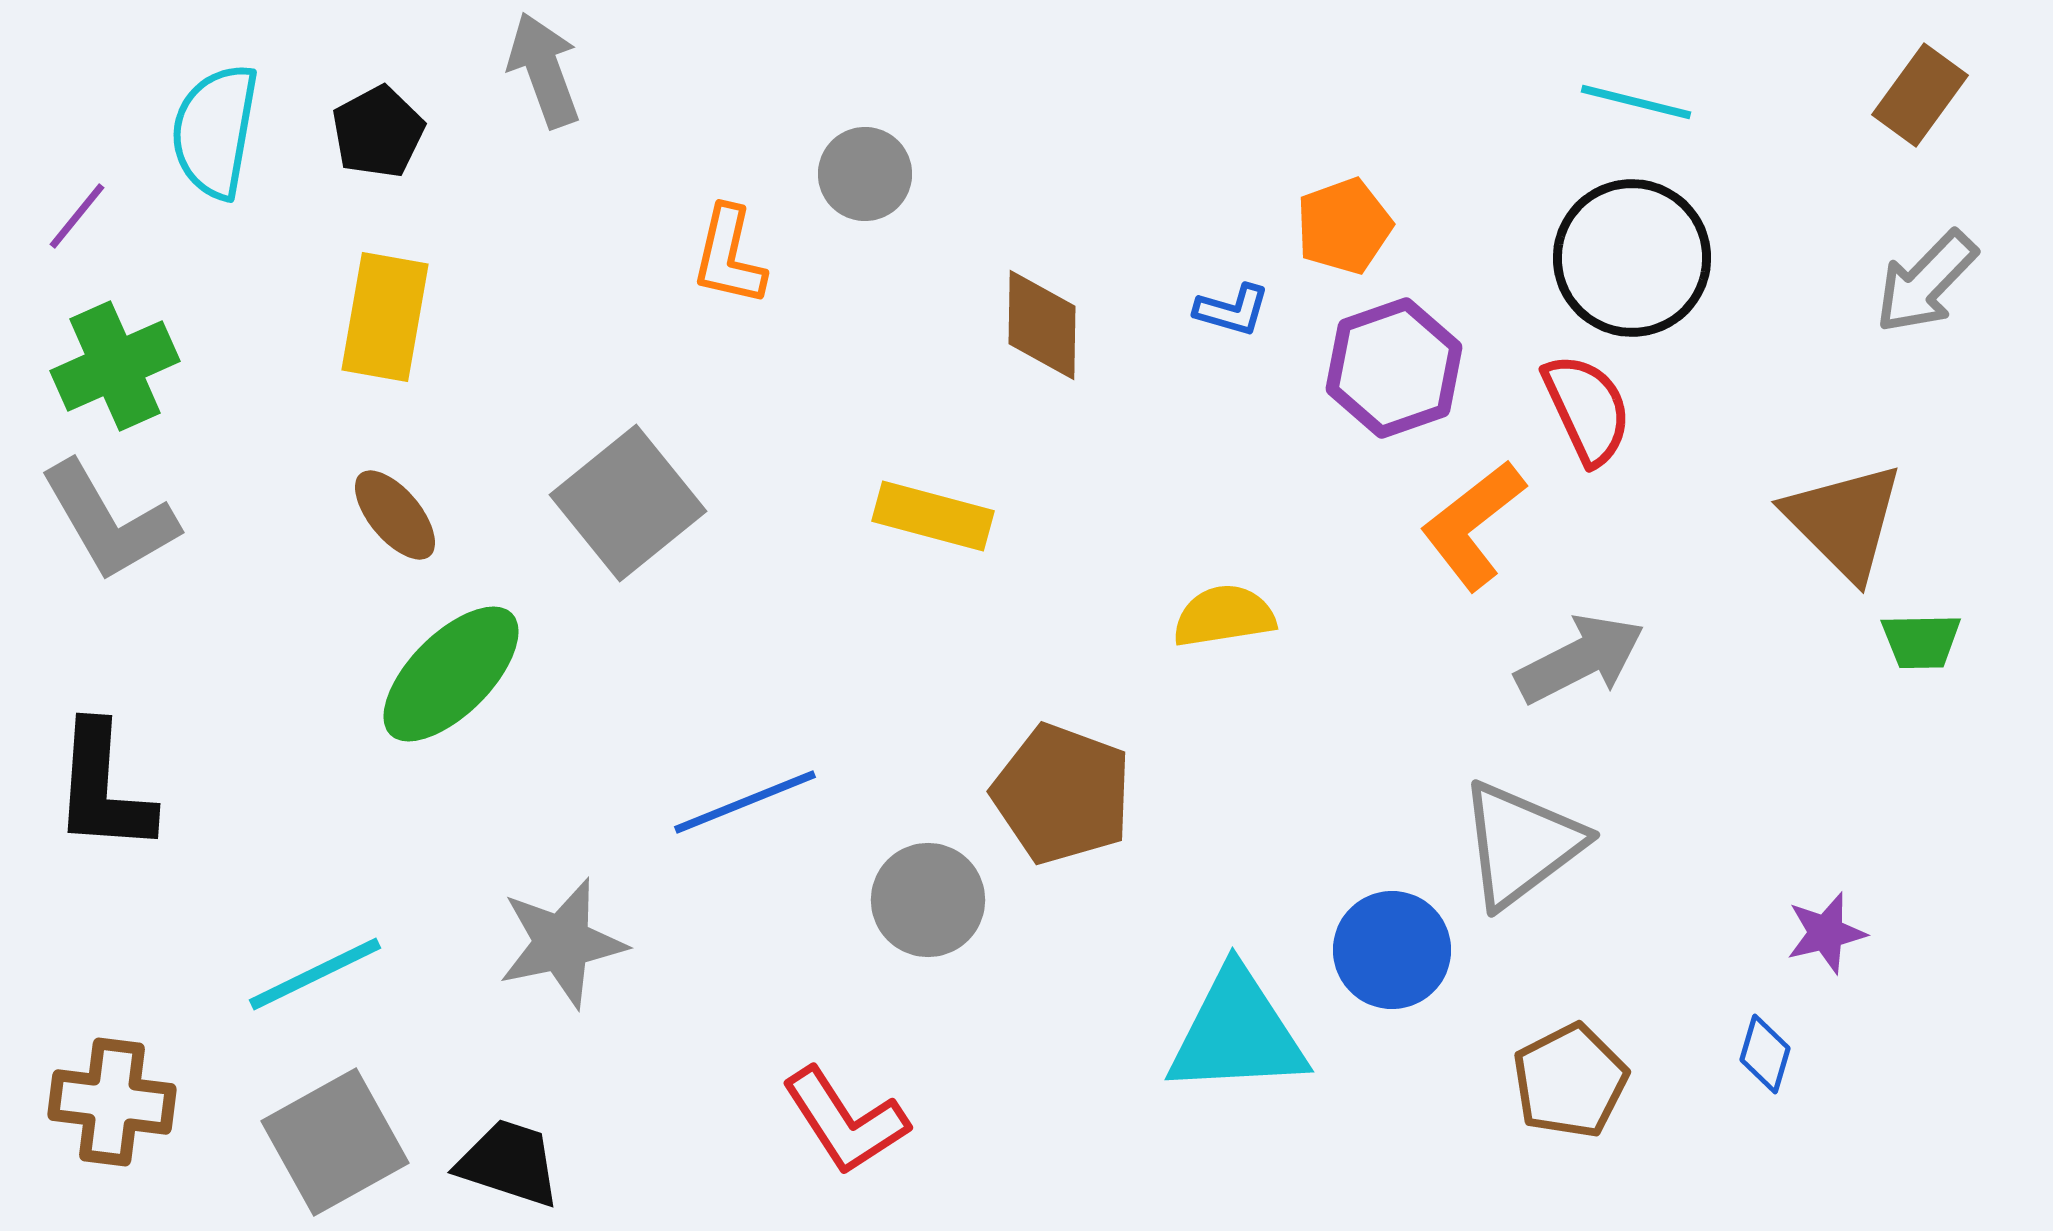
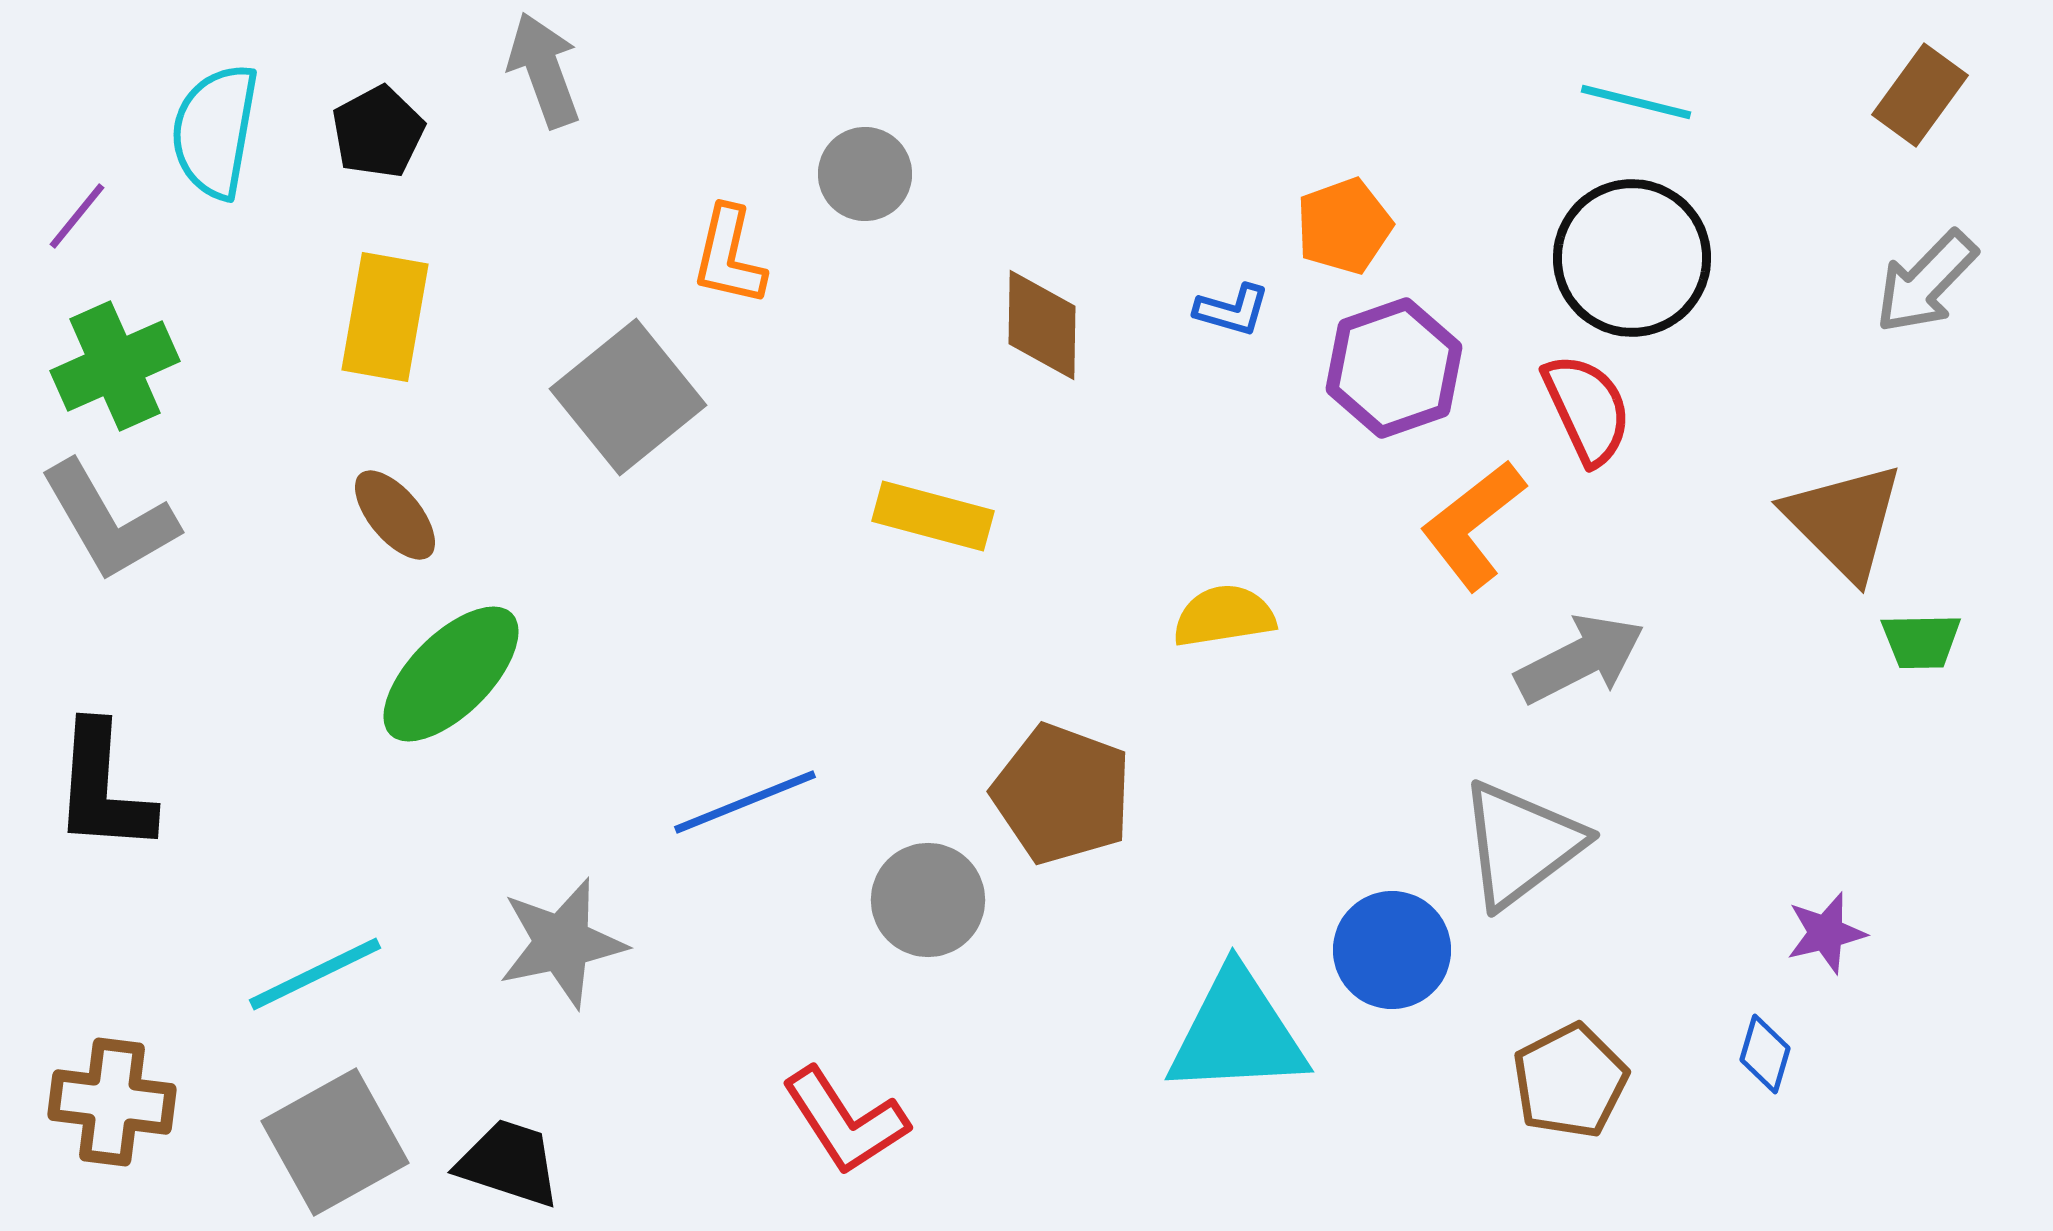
gray square at (628, 503): moved 106 px up
